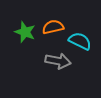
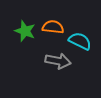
orange semicircle: rotated 20 degrees clockwise
green star: moved 1 px up
